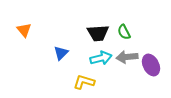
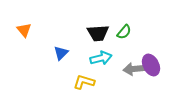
green semicircle: rotated 112 degrees counterclockwise
gray arrow: moved 7 px right, 12 px down
